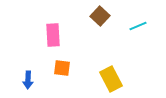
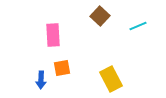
orange square: rotated 18 degrees counterclockwise
blue arrow: moved 13 px right
